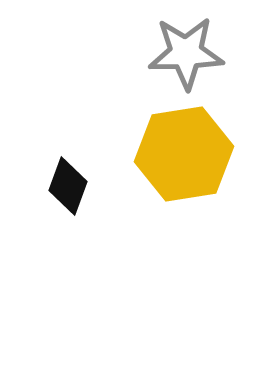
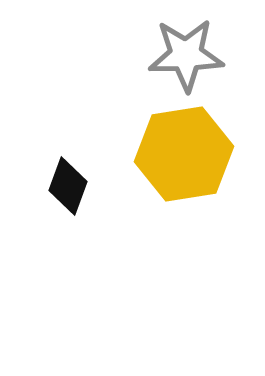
gray star: moved 2 px down
